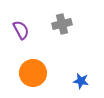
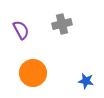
blue star: moved 5 px right
